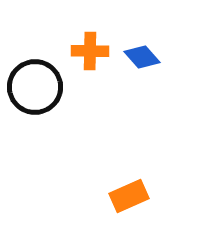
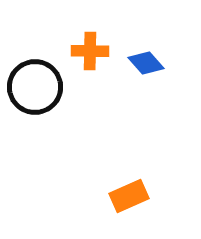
blue diamond: moved 4 px right, 6 px down
